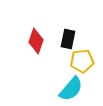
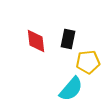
red diamond: rotated 25 degrees counterclockwise
yellow pentagon: moved 6 px right, 1 px down
